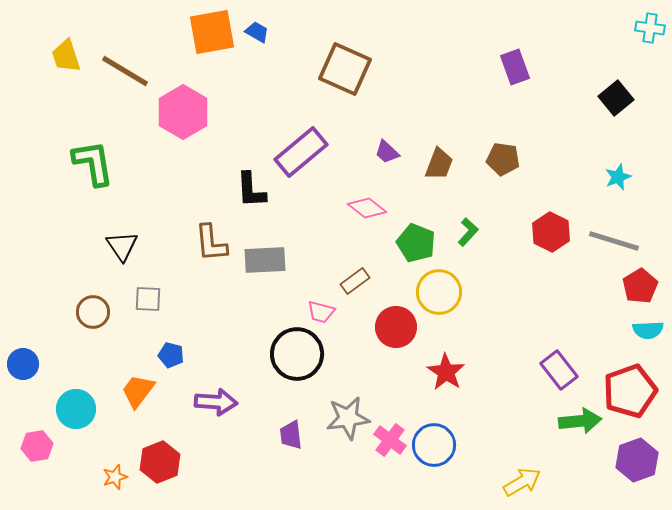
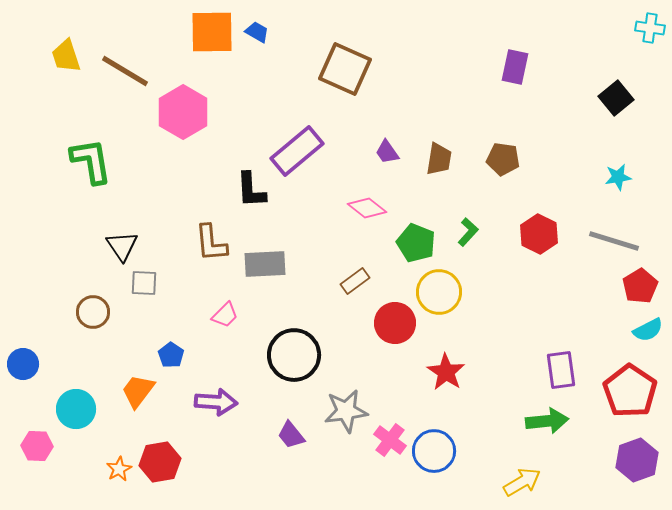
orange square at (212, 32): rotated 9 degrees clockwise
purple rectangle at (515, 67): rotated 32 degrees clockwise
purple rectangle at (301, 152): moved 4 px left, 1 px up
purple trapezoid at (387, 152): rotated 12 degrees clockwise
green L-shape at (93, 163): moved 2 px left, 2 px up
brown trapezoid at (439, 164): moved 5 px up; rotated 12 degrees counterclockwise
cyan star at (618, 177): rotated 12 degrees clockwise
red hexagon at (551, 232): moved 12 px left, 2 px down
gray rectangle at (265, 260): moved 4 px down
gray square at (148, 299): moved 4 px left, 16 px up
pink trapezoid at (321, 312): moved 96 px left, 3 px down; rotated 60 degrees counterclockwise
red circle at (396, 327): moved 1 px left, 4 px up
cyan semicircle at (648, 330): rotated 24 degrees counterclockwise
black circle at (297, 354): moved 3 px left, 1 px down
blue pentagon at (171, 355): rotated 20 degrees clockwise
purple rectangle at (559, 370): moved 2 px right; rotated 30 degrees clockwise
red pentagon at (630, 391): rotated 18 degrees counterclockwise
gray star at (348, 418): moved 2 px left, 7 px up
green arrow at (580, 421): moved 33 px left
purple trapezoid at (291, 435): rotated 32 degrees counterclockwise
blue circle at (434, 445): moved 6 px down
pink hexagon at (37, 446): rotated 12 degrees clockwise
red hexagon at (160, 462): rotated 12 degrees clockwise
orange star at (115, 477): moved 4 px right, 8 px up; rotated 10 degrees counterclockwise
